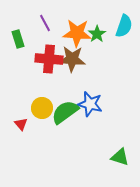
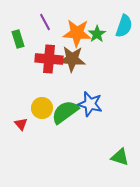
purple line: moved 1 px up
